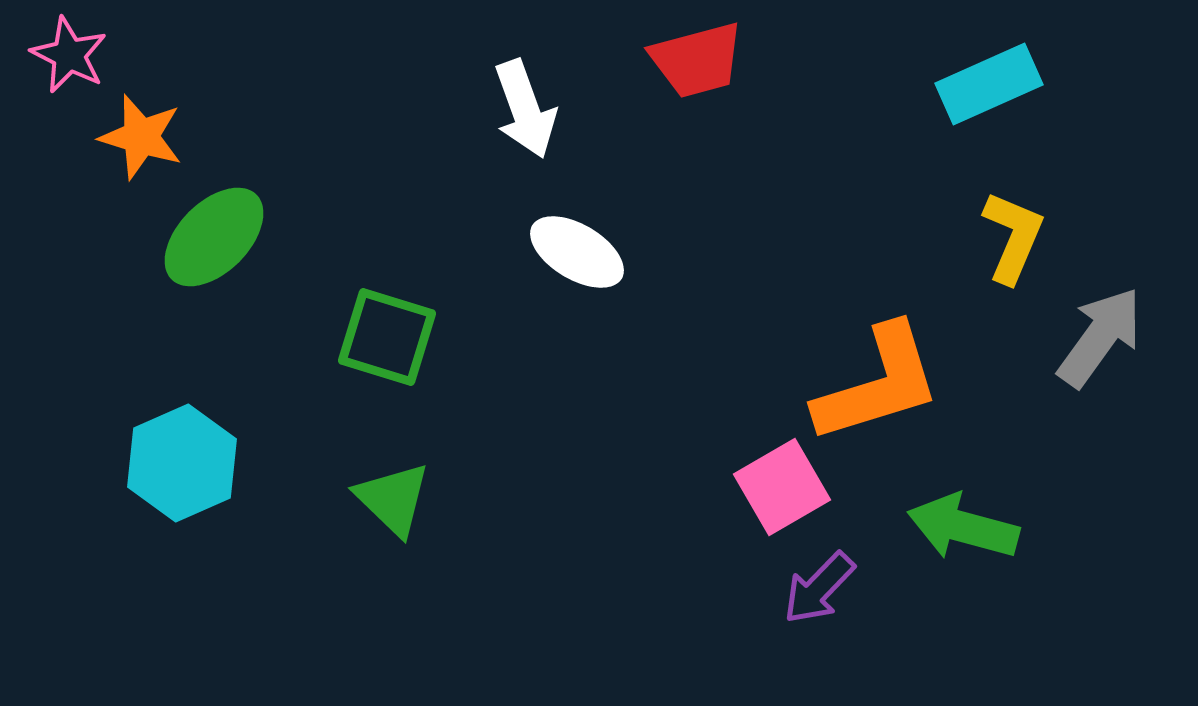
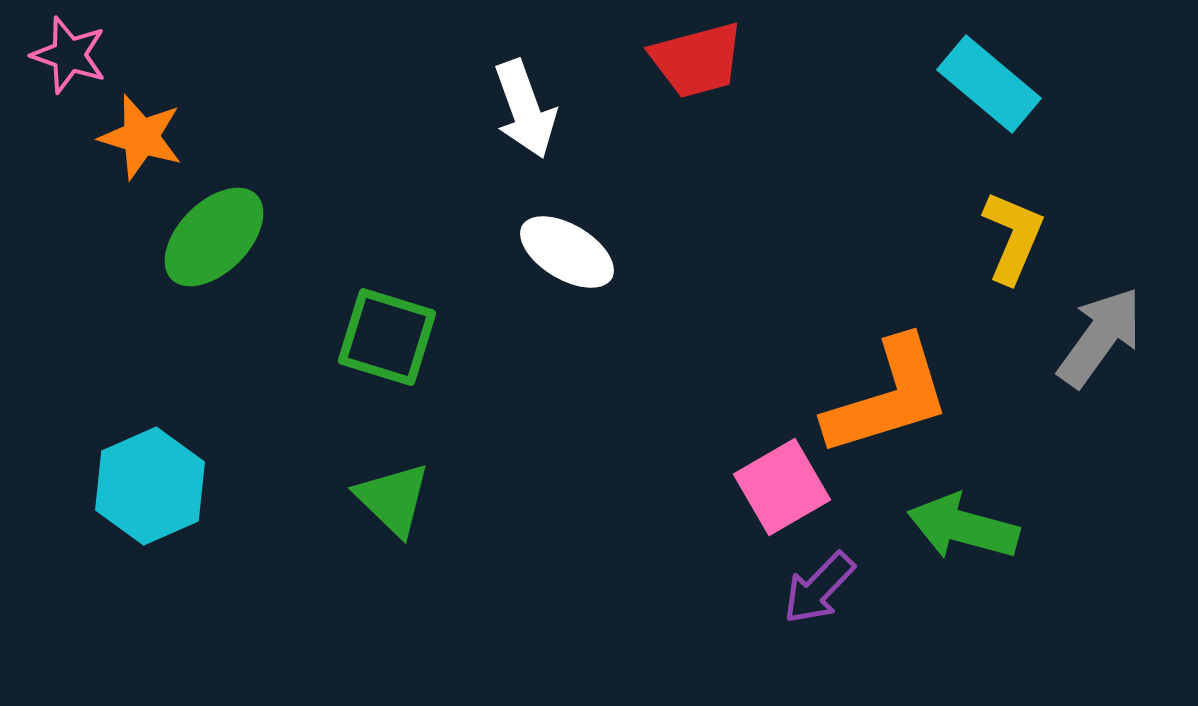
pink star: rotated 8 degrees counterclockwise
cyan rectangle: rotated 64 degrees clockwise
white ellipse: moved 10 px left
orange L-shape: moved 10 px right, 13 px down
cyan hexagon: moved 32 px left, 23 px down
